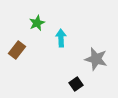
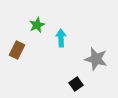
green star: moved 2 px down
brown rectangle: rotated 12 degrees counterclockwise
